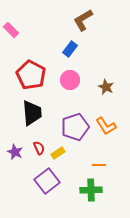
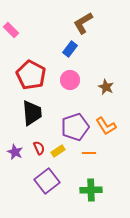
brown L-shape: moved 3 px down
yellow rectangle: moved 2 px up
orange line: moved 10 px left, 12 px up
